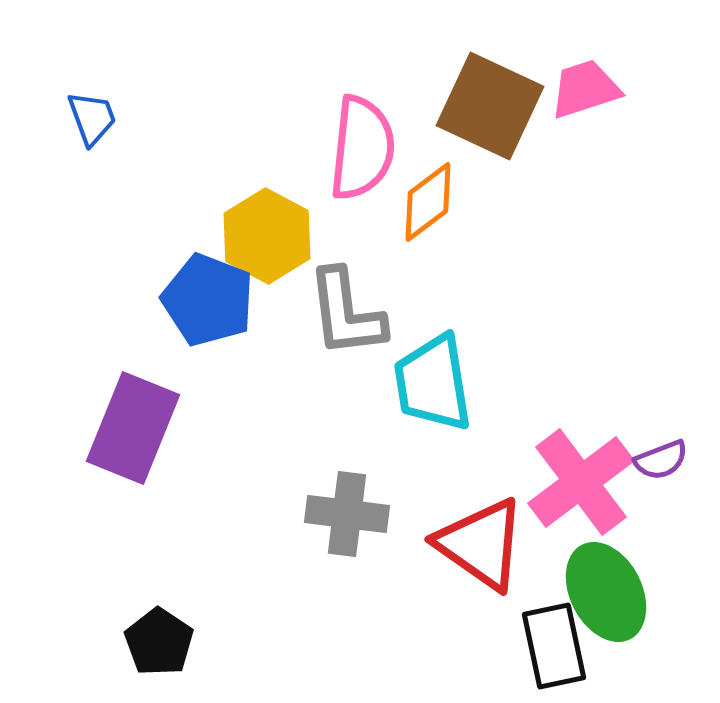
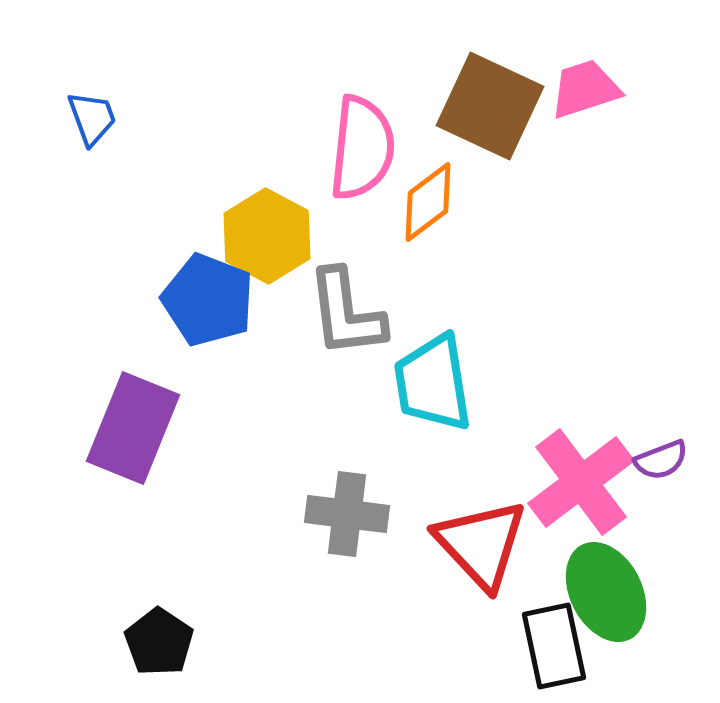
red triangle: rotated 12 degrees clockwise
